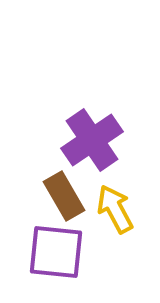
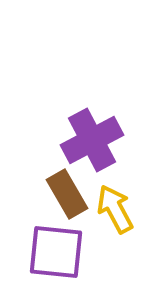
purple cross: rotated 6 degrees clockwise
brown rectangle: moved 3 px right, 2 px up
